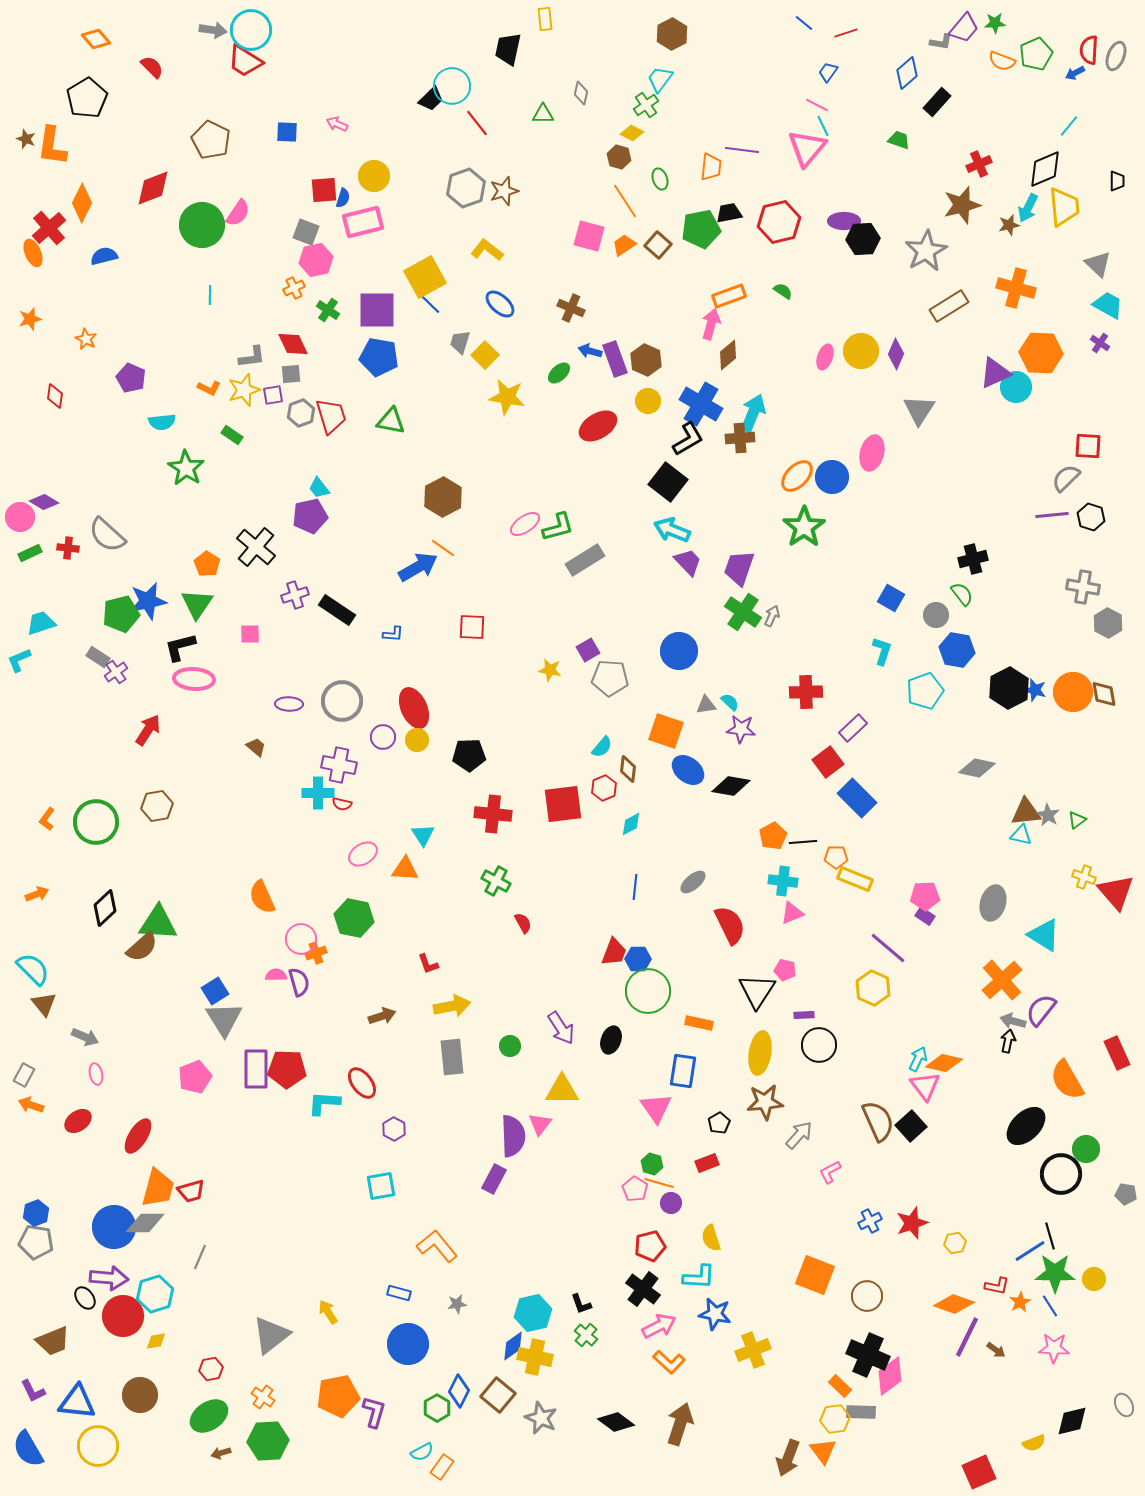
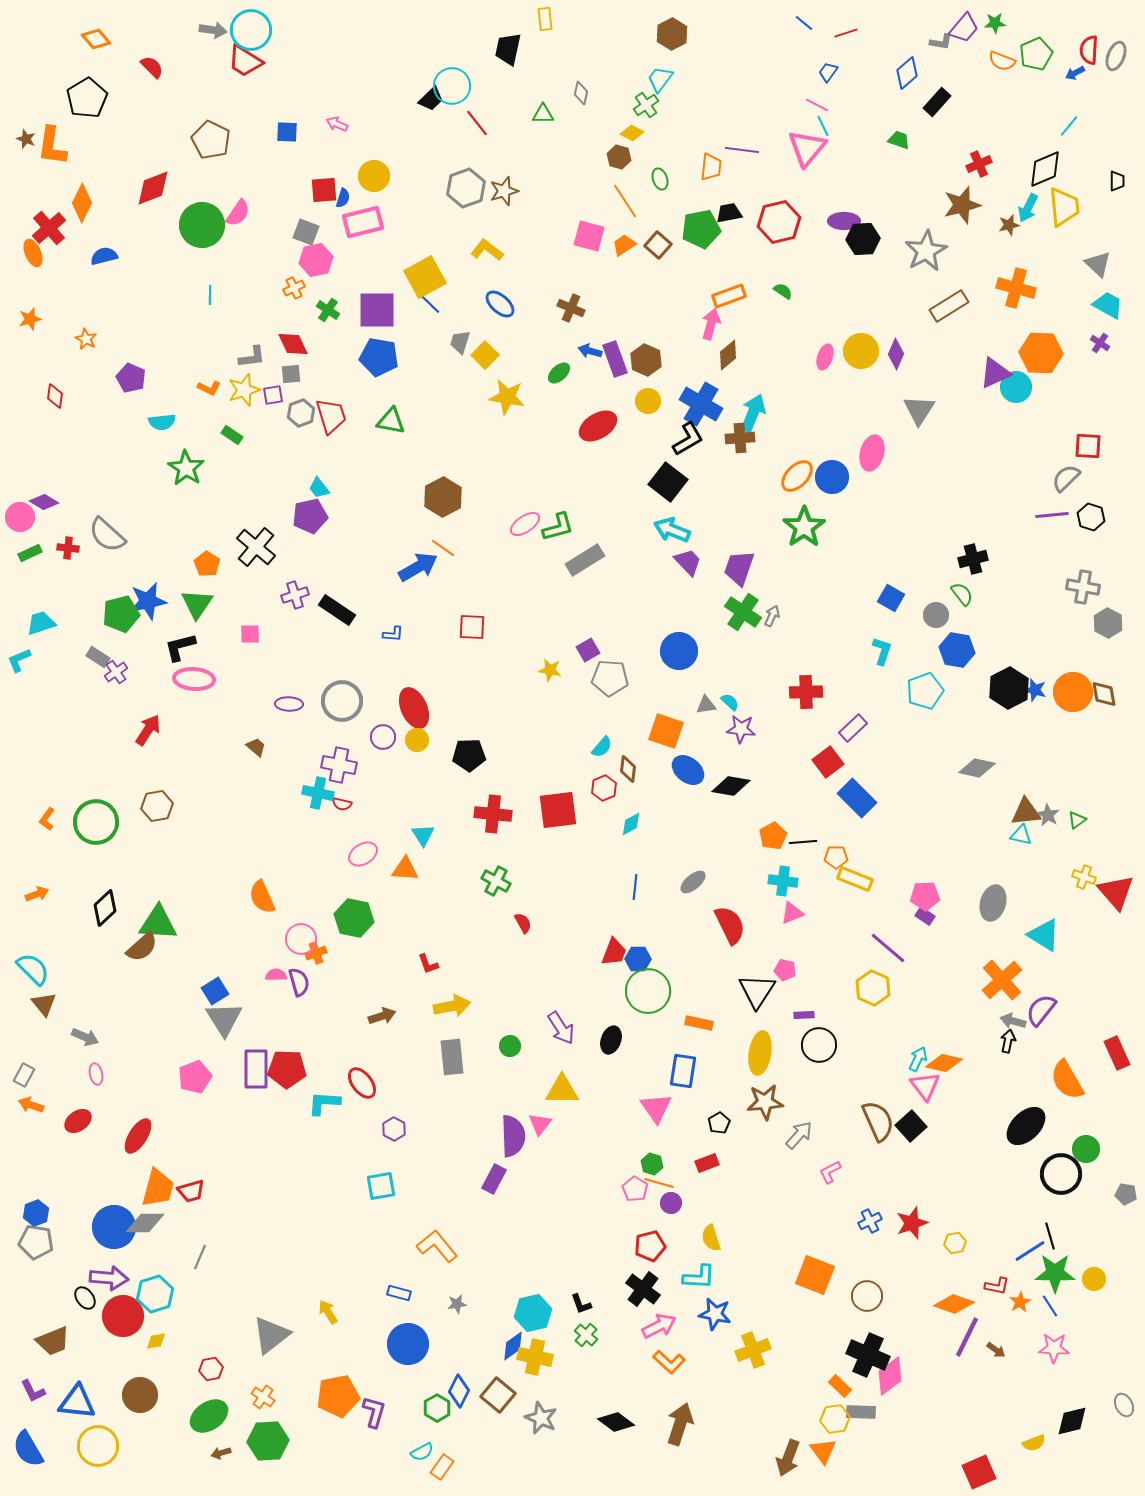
cyan cross at (318, 793): rotated 12 degrees clockwise
red square at (563, 804): moved 5 px left, 6 px down
